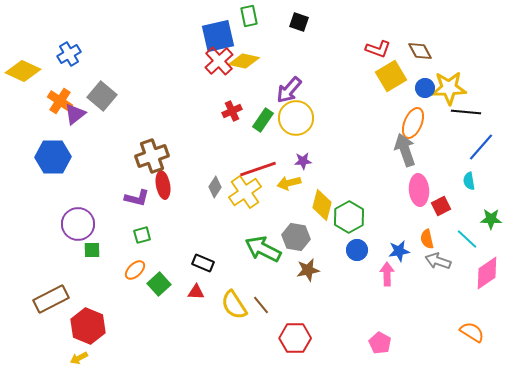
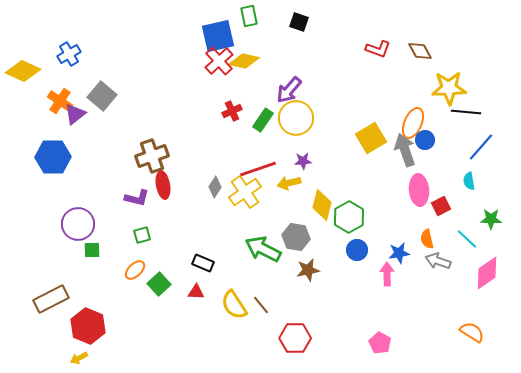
yellow square at (391, 76): moved 20 px left, 62 px down
blue circle at (425, 88): moved 52 px down
blue star at (399, 251): moved 2 px down
